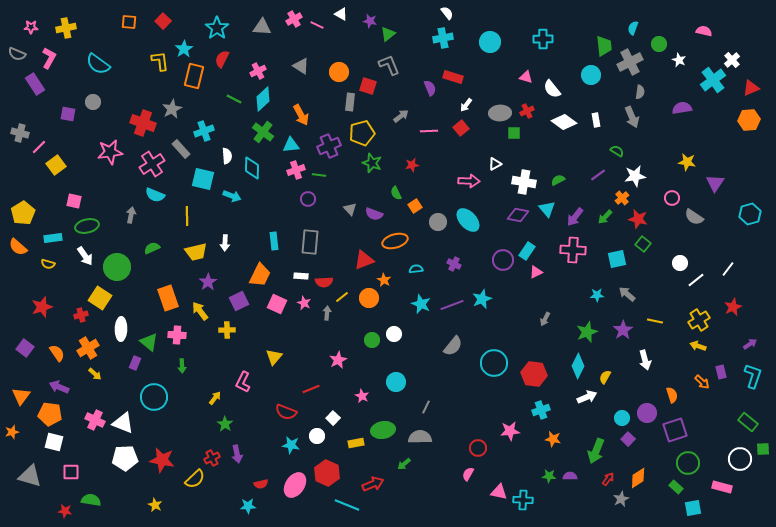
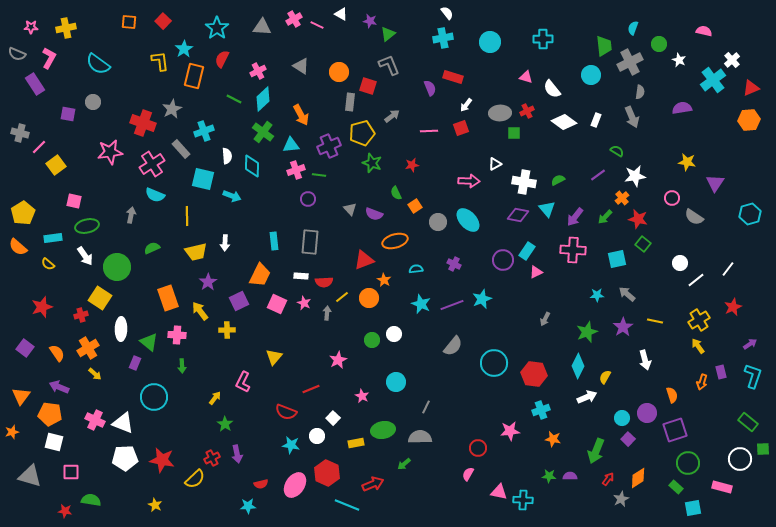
gray arrow at (401, 116): moved 9 px left
white rectangle at (596, 120): rotated 32 degrees clockwise
red square at (461, 128): rotated 21 degrees clockwise
cyan diamond at (252, 168): moved 2 px up
yellow semicircle at (48, 264): rotated 24 degrees clockwise
purple star at (623, 330): moved 3 px up
yellow arrow at (698, 346): rotated 35 degrees clockwise
orange arrow at (702, 382): rotated 63 degrees clockwise
